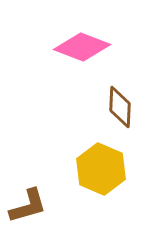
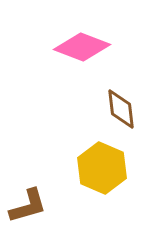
brown diamond: moved 1 px right, 2 px down; rotated 9 degrees counterclockwise
yellow hexagon: moved 1 px right, 1 px up
